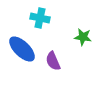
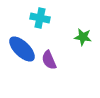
purple semicircle: moved 4 px left, 1 px up
